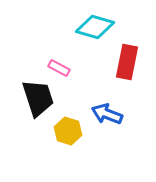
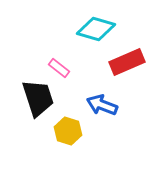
cyan diamond: moved 1 px right, 2 px down
red rectangle: rotated 56 degrees clockwise
pink rectangle: rotated 10 degrees clockwise
blue arrow: moved 5 px left, 9 px up
